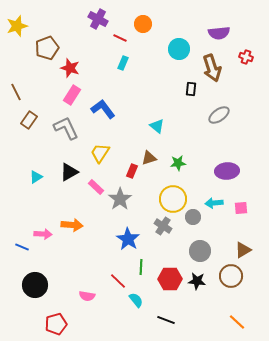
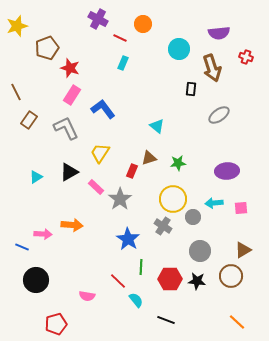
black circle at (35, 285): moved 1 px right, 5 px up
